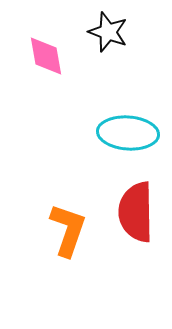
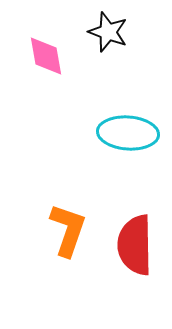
red semicircle: moved 1 px left, 33 px down
